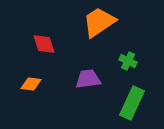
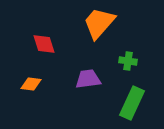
orange trapezoid: moved 1 px down; rotated 15 degrees counterclockwise
green cross: rotated 18 degrees counterclockwise
